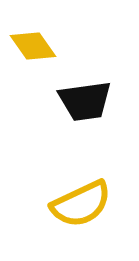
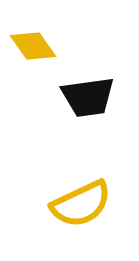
black trapezoid: moved 3 px right, 4 px up
